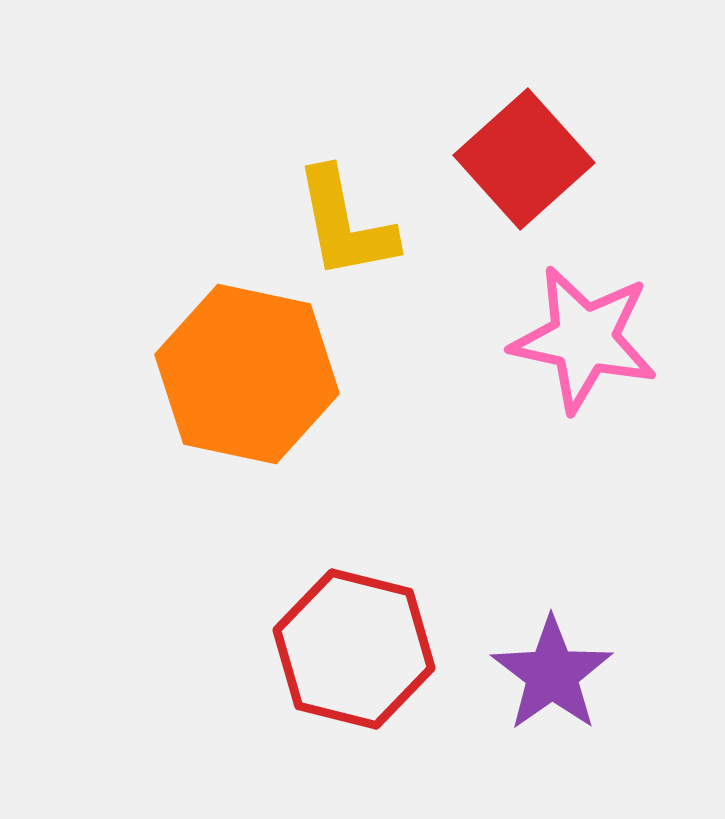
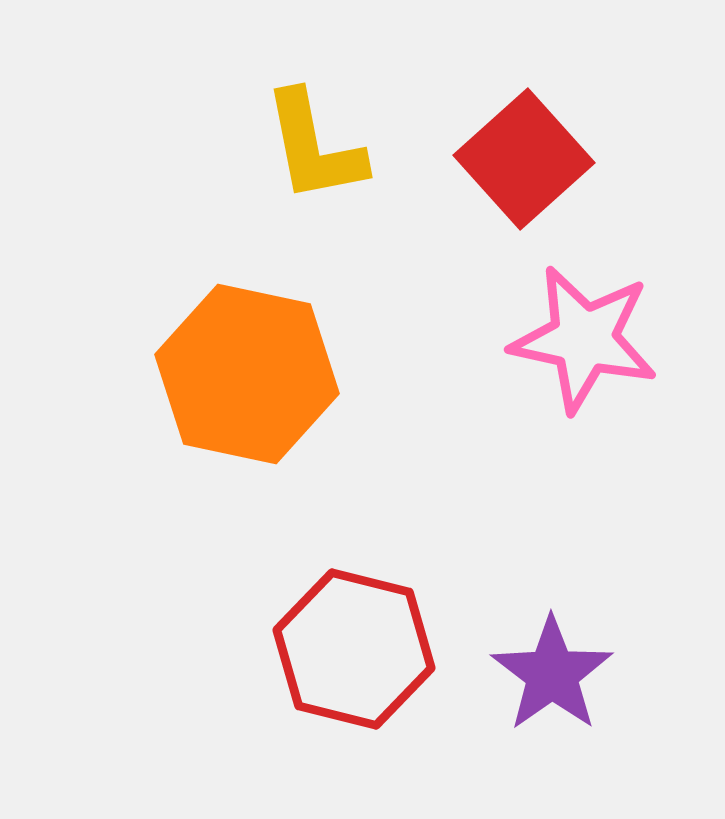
yellow L-shape: moved 31 px left, 77 px up
